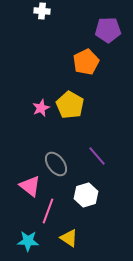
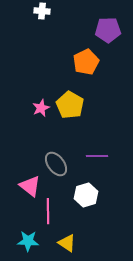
purple line: rotated 50 degrees counterclockwise
pink line: rotated 20 degrees counterclockwise
yellow triangle: moved 2 px left, 5 px down
